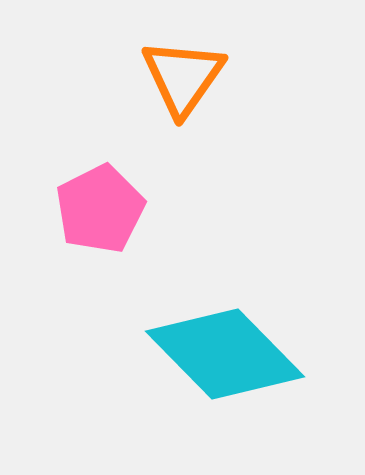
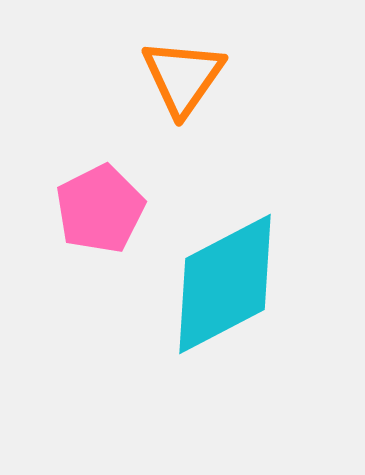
cyan diamond: moved 70 px up; rotated 73 degrees counterclockwise
